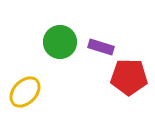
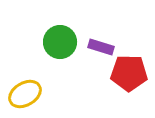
red pentagon: moved 4 px up
yellow ellipse: moved 2 px down; rotated 16 degrees clockwise
